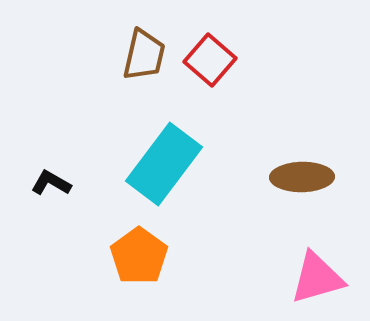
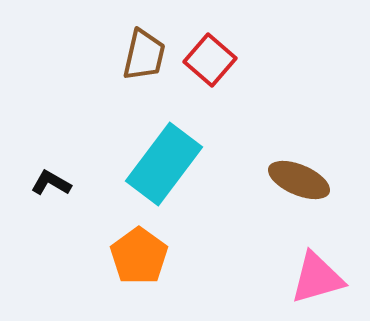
brown ellipse: moved 3 px left, 3 px down; rotated 24 degrees clockwise
